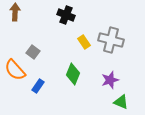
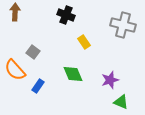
gray cross: moved 12 px right, 15 px up
green diamond: rotated 45 degrees counterclockwise
